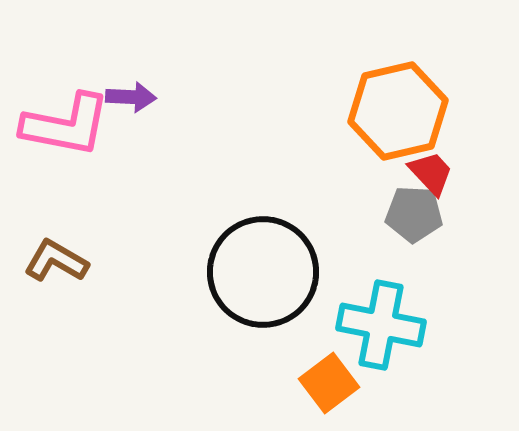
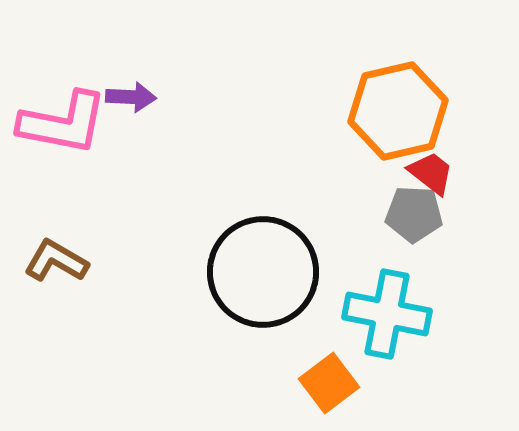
pink L-shape: moved 3 px left, 2 px up
red trapezoid: rotated 9 degrees counterclockwise
cyan cross: moved 6 px right, 11 px up
